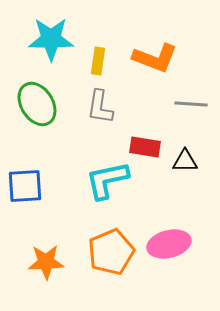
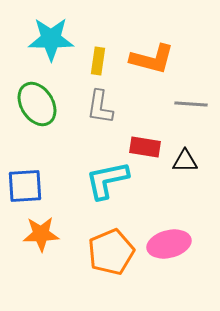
orange L-shape: moved 3 px left, 1 px down; rotated 6 degrees counterclockwise
orange star: moved 5 px left, 28 px up
